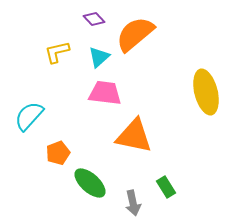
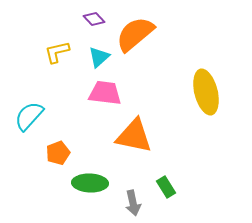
green ellipse: rotated 40 degrees counterclockwise
